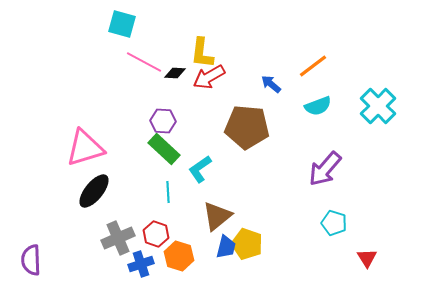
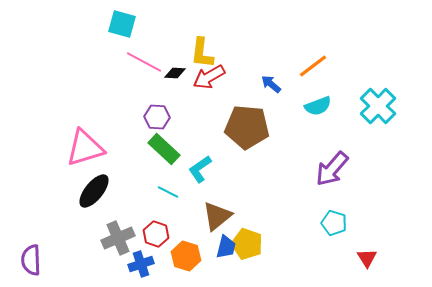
purple hexagon: moved 6 px left, 4 px up
purple arrow: moved 7 px right
cyan line: rotated 60 degrees counterclockwise
orange hexagon: moved 7 px right
